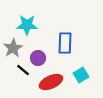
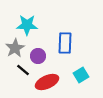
gray star: moved 2 px right
purple circle: moved 2 px up
red ellipse: moved 4 px left
